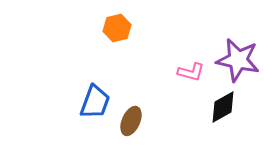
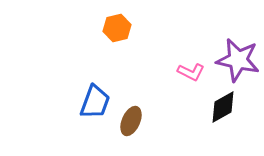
pink L-shape: rotated 12 degrees clockwise
